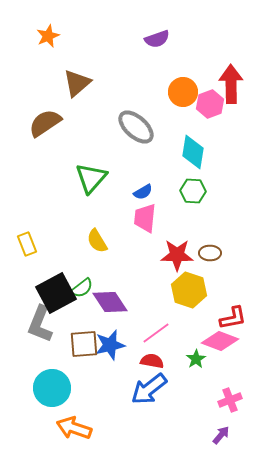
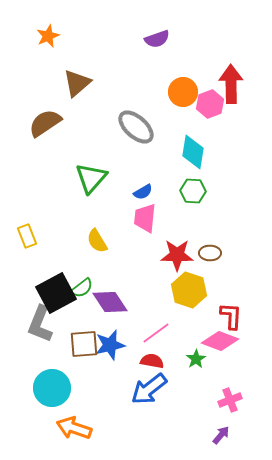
yellow rectangle: moved 8 px up
red L-shape: moved 2 px left, 2 px up; rotated 76 degrees counterclockwise
